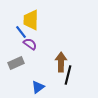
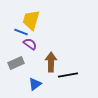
yellow trapezoid: rotated 15 degrees clockwise
blue line: rotated 32 degrees counterclockwise
brown arrow: moved 10 px left
black line: rotated 66 degrees clockwise
blue triangle: moved 3 px left, 3 px up
